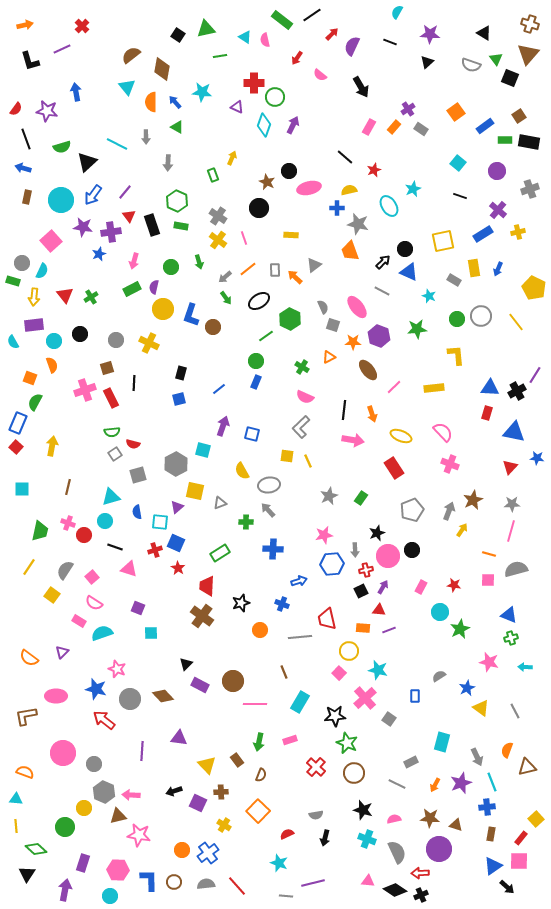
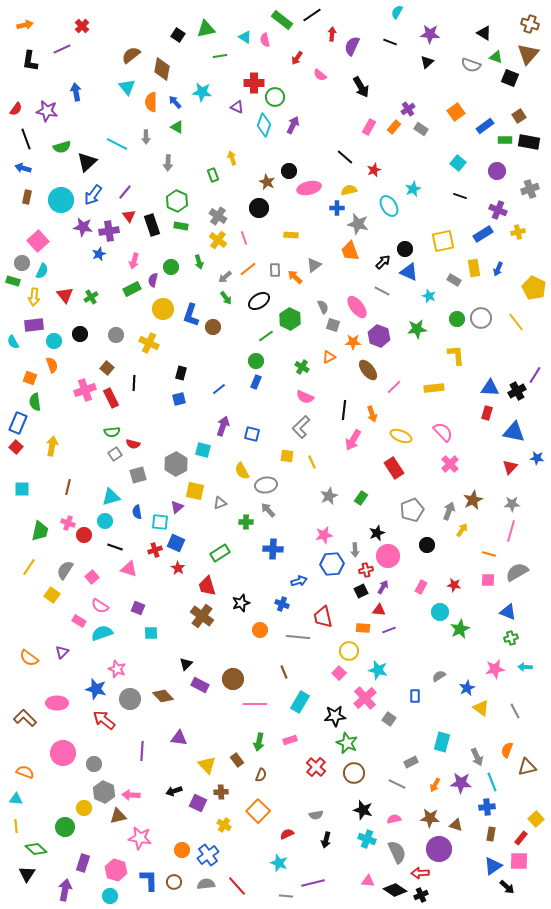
red arrow at (332, 34): rotated 40 degrees counterclockwise
green triangle at (496, 59): moved 2 px up; rotated 32 degrees counterclockwise
black L-shape at (30, 61): rotated 25 degrees clockwise
yellow arrow at (232, 158): rotated 40 degrees counterclockwise
purple cross at (498, 210): rotated 18 degrees counterclockwise
purple cross at (111, 232): moved 2 px left, 1 px up
pink square at (51, 241): moved 13 px left
purple semicircle at (154, 287): moved 1 px left, 7 px up
gray circle at (481, 316): moved 2 px down
gray circle at (116, 340): moved 5 px up
brown square at (107, 368): rotated 32 degrees counterclockwise
green semicircle at (35, 402): rotated 36 degrees counterclockwise
pink arrow at (353, 440): rotated 110 degrees clockwise
yellow line at (308, 461): moved 4 px right, 1 px down
pink cross at (450, 464): rotated 24 degrees clockwise
gray ellipse at (269, 485): moved 3 px left
black circle at (412, 550): moved 15 px right, 5 px up
gray semicircle at (516, 569): moved 1 px right, 3 px down; rotated 15 degrees counterclockwise
red trapezoid at (207, 586): rotated 20 degrees counterclockwise
pink semicircle at (94, 603): moved 6 px right, 3 px down
blue triangle at (509, 615): moved 1 px left, 3 px up
red trapezoid at (327, 619): moved 4 px left, 2 px up
gray line at (300, 637): moved 2 px left; rotated 10 degrees clockwise
pink star at (489, 662): moved 6 px right, 7 px down; rotated 24 degrees counterclockwise
brown circle at (233, 681): moved 2 px up
pink ellipse at (56, 696): moved 1 px right, 7 px down
brown L-shape at (26, 716): moved 1 px left, 2 px down; rotated 55 degrees clockwise
purple star at (461, 783): rotated 25 degrees clockwise
pink star at (139, 835): moved 1 px right, 3 px down
black arrow at (325, 838): moved 1 px right, 2 px down
blue cross at (208, 853): moved 2 px down
pink hexagon at (118, 870): moved 2 px left; rotated 15 degrees clockwise
